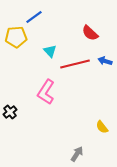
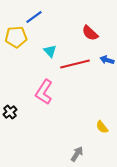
blue arrow: moved 2 px right, 1 px up
pink L-shape: moved 2 px left
